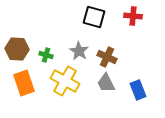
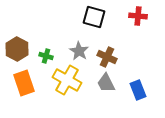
red cross: moved 5 px right
brown hexagon: rotated 25 degrees clockwise
green cross: moved 1 px down
yellow cross: moved 2 px right, 1 px up
